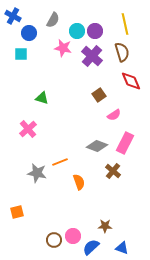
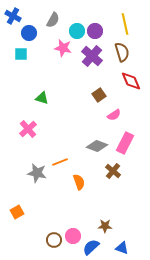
orange square: rotated 16 degrees counterclockwise
